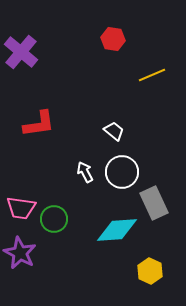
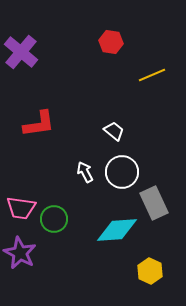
red hexagon: moved 2 px left, 3 px down
